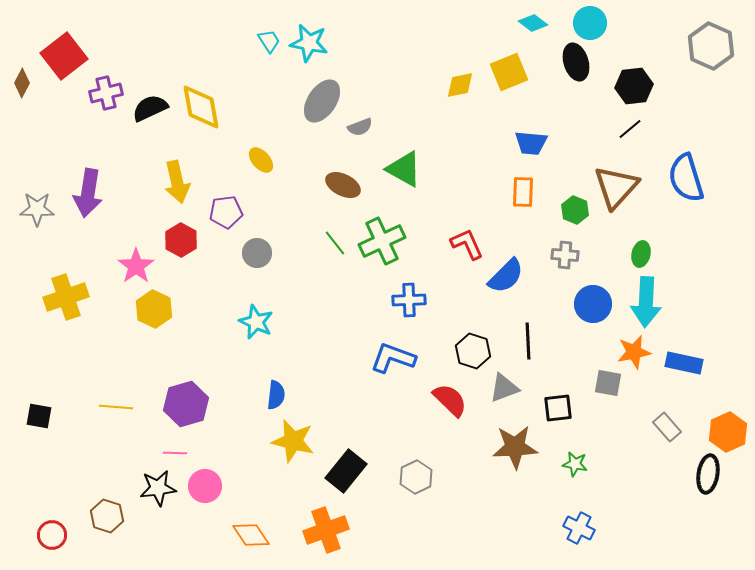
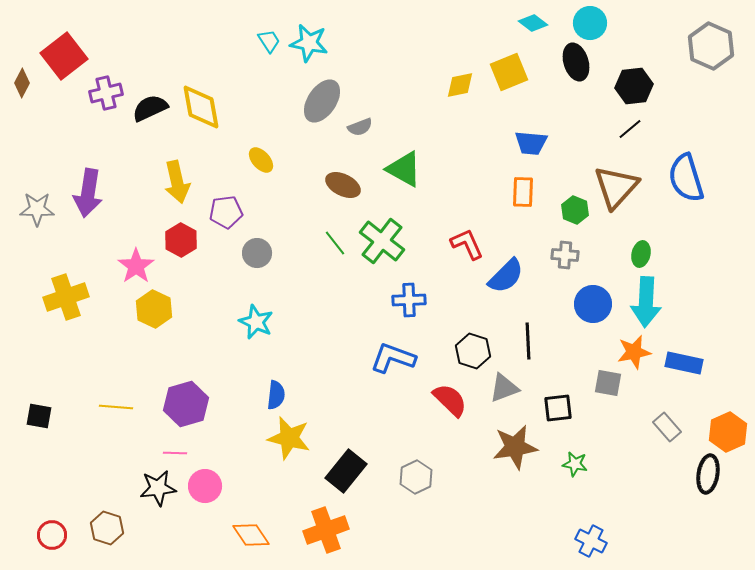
green cross at (382, 241): rotated 27 degrees counterclockwise
yellow star at (293, 441): moved 4 px left, 3 px up
brown star at (515, 447): rotated 6 degrees counterclockwise
brown hexagon at (107, 516): moved 12 px down
blue cross at (579, 528): moved 12 px right, 13 px down
